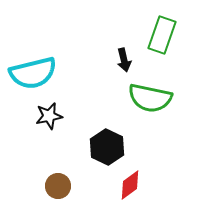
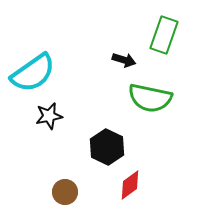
green rectangle: moved 2 px right
black arrow: rotated 60 degrees counterclockwise
cyan semicircle: rotated 21 degrees counterclockwise
brown circle: moved 7 px right, 6 px down
